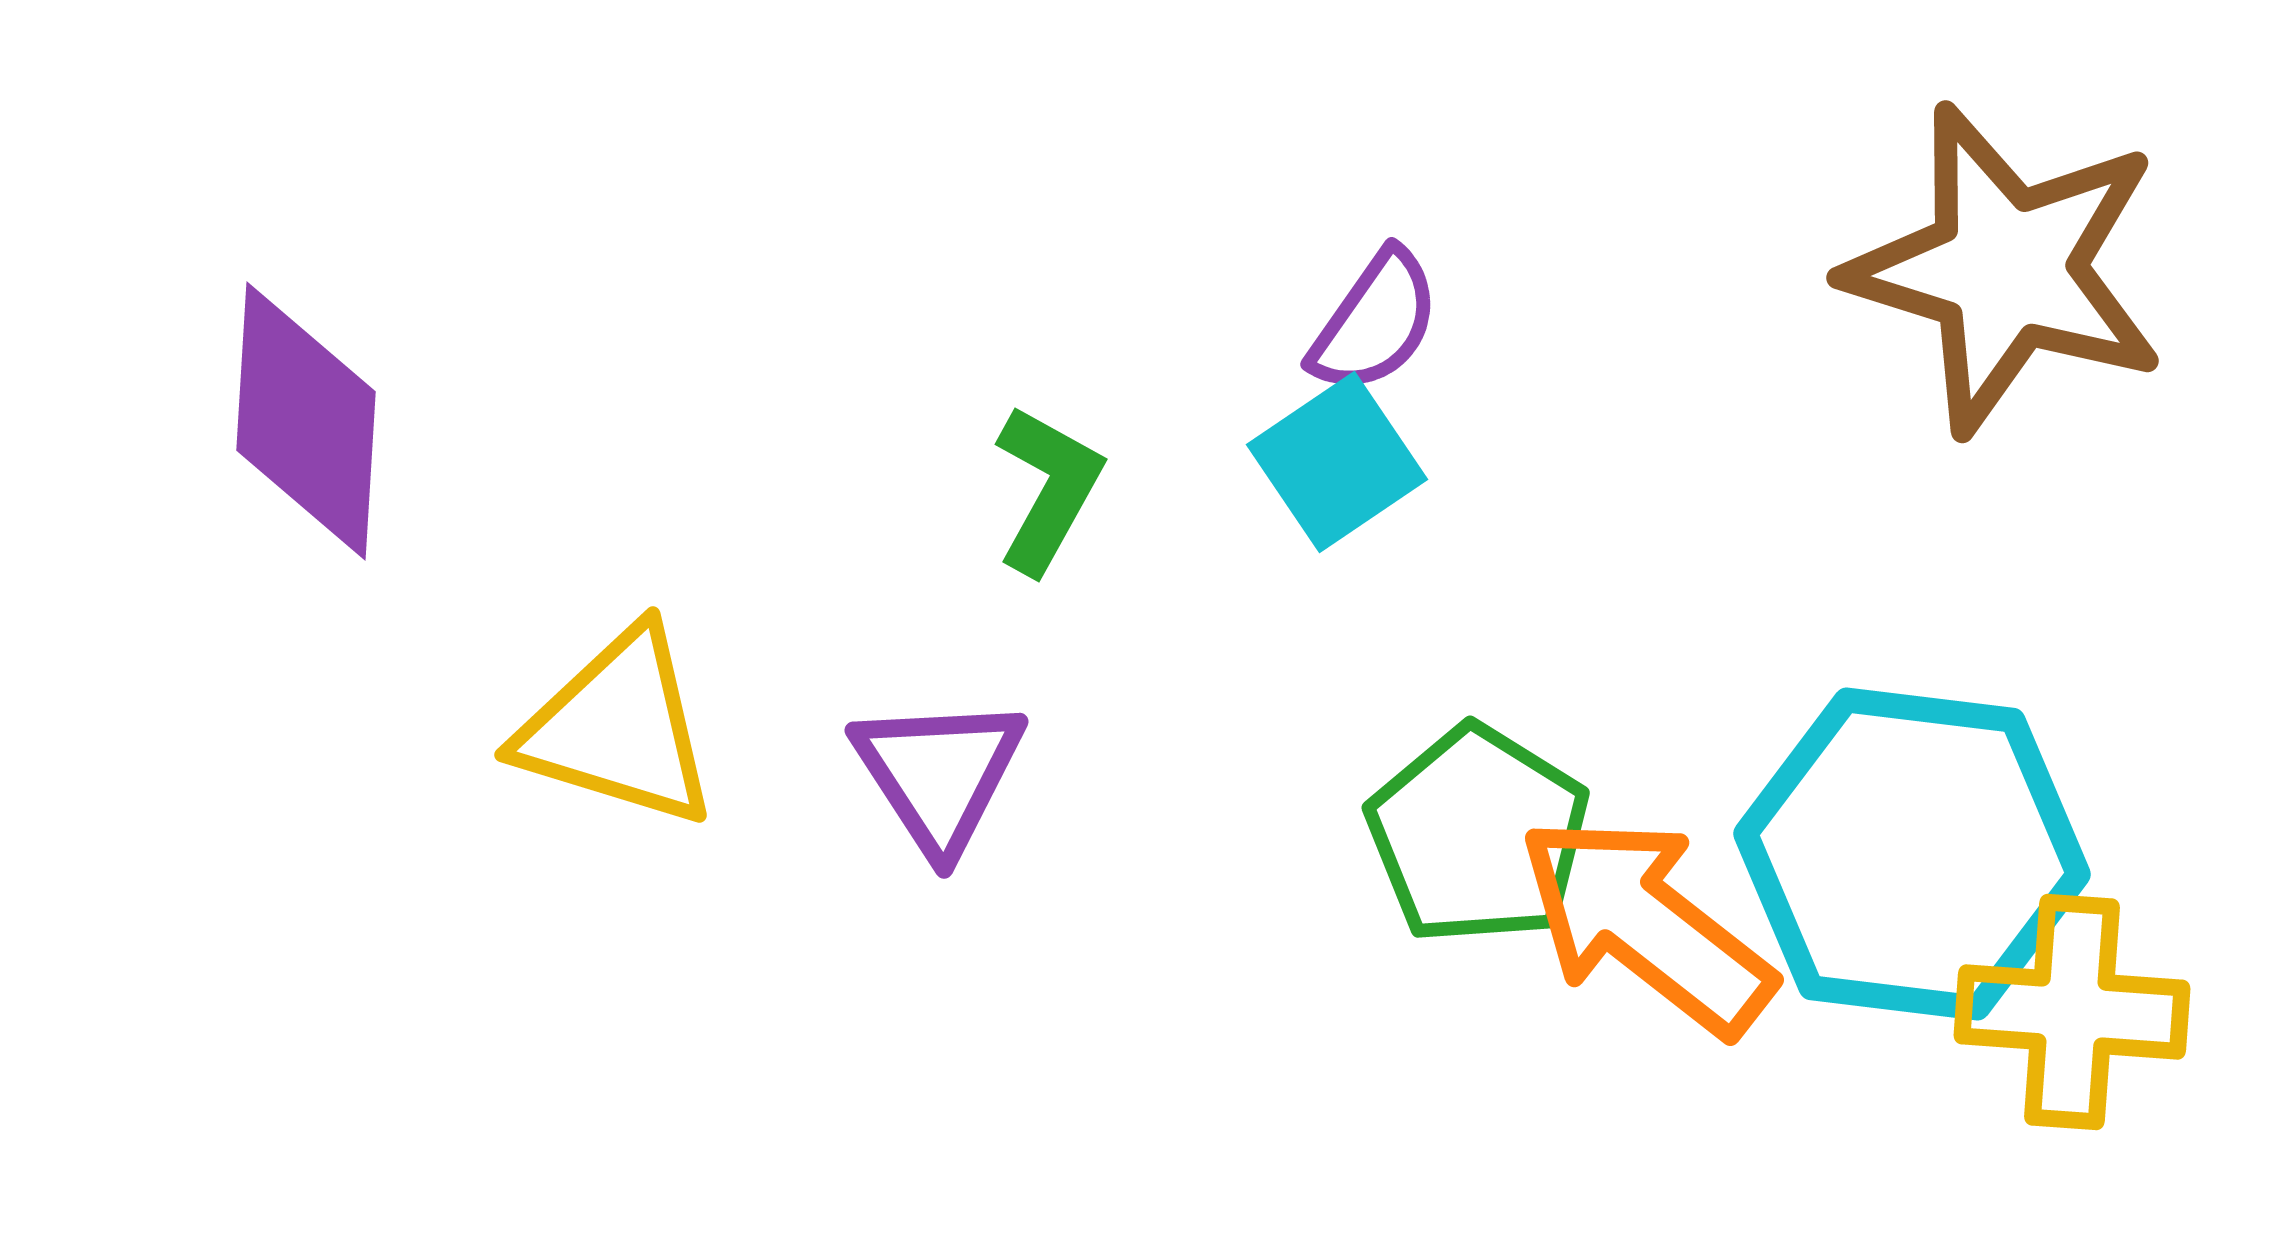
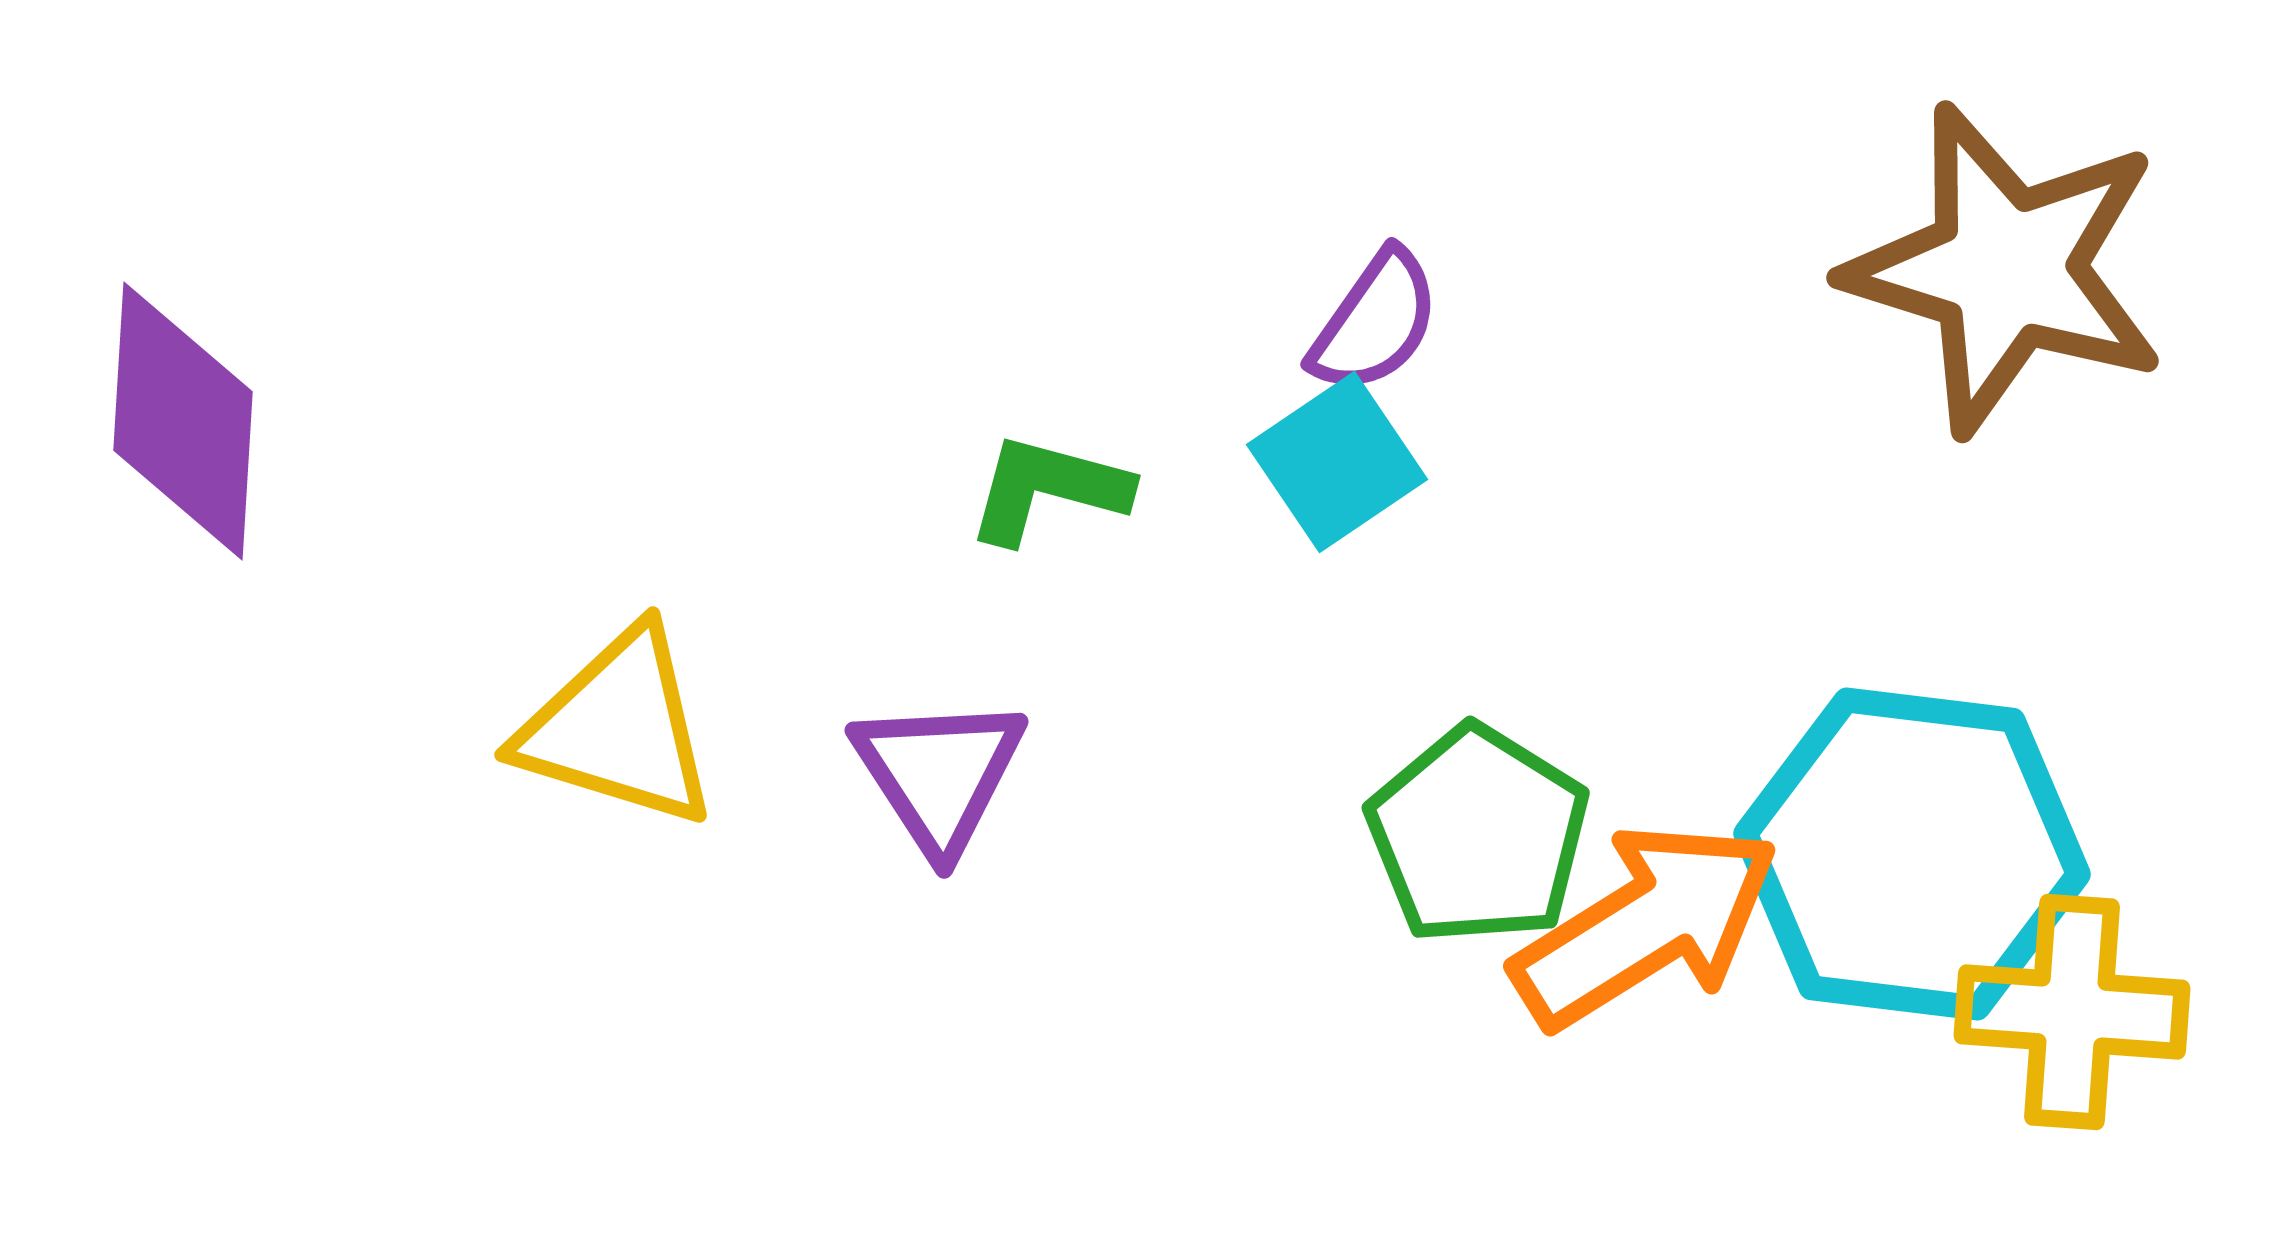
purple diamond: moved 123 px left
green L-shape: rotated 104 degrees counterclockwise
orange arrow: rotated 110 degrees clockwise
